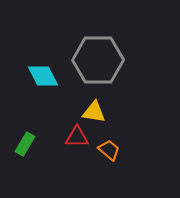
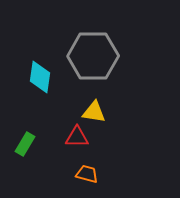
gray hexagon: moved 5 px left, 4 px up
cyan diamond: moved 3 px left, 1 px down; rotated 36 degrees clockwise
orange trapezoid: moved 22 px left, 24 px down; rotated 25 degrees counterclockwise
